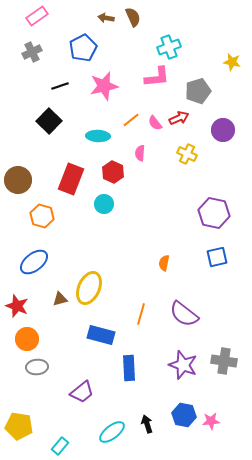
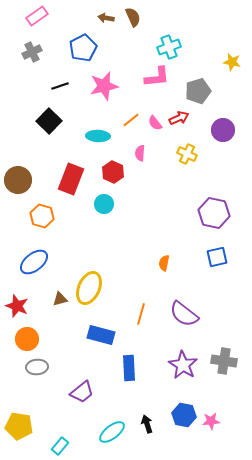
purple star at (183, 365): rotated 12 degrees clockwise
